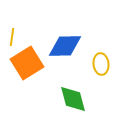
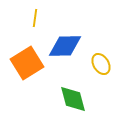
yellow line: moved 23 px right, 19 px up
yellow ellipse: rotated 25 degrees counterclockwise
